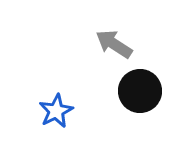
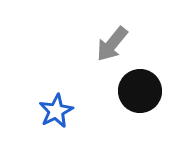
gray arrow: moved 2 px left; rotated 84 degrees counterclockwise
